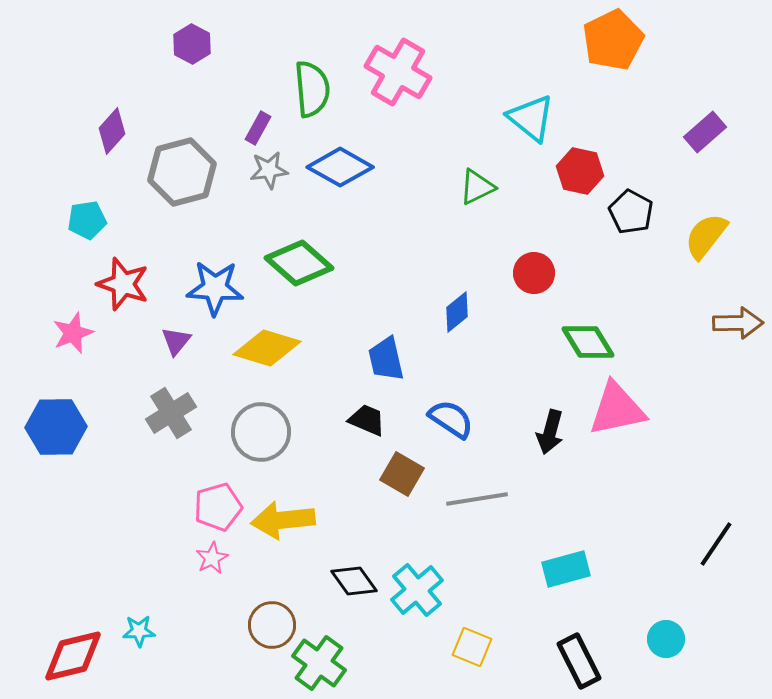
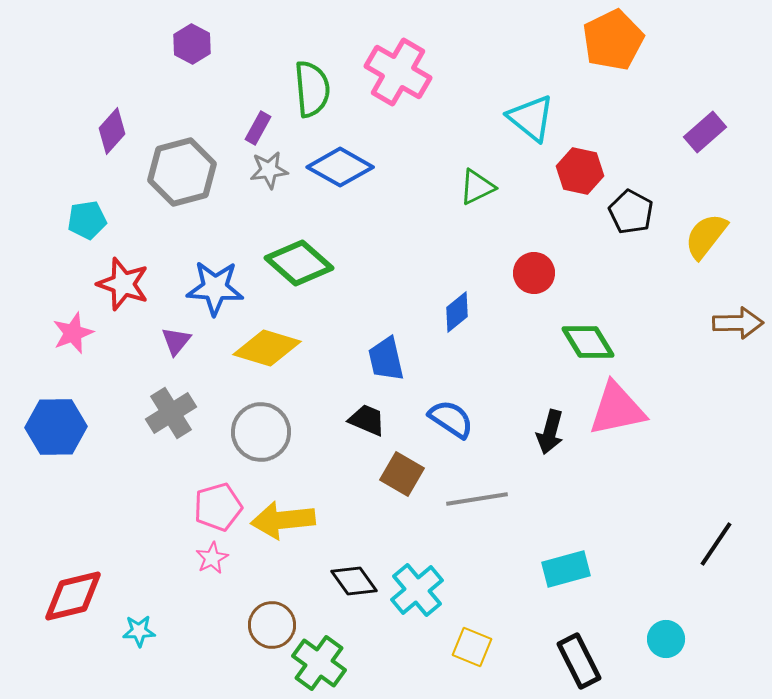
red diamond at (73, 656): moved 60 px up
